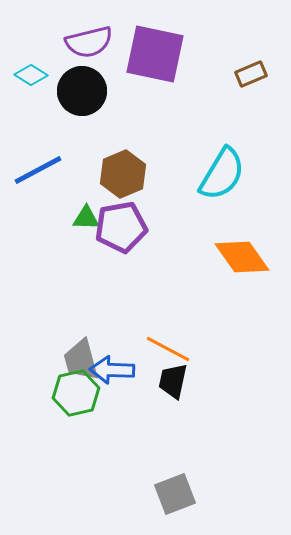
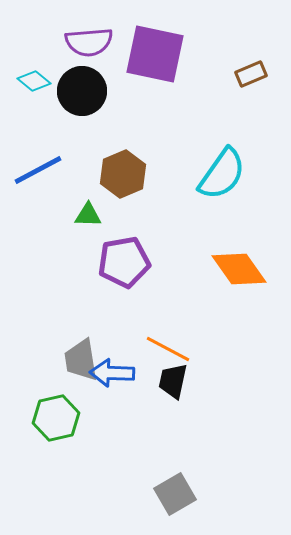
purple semicircle: rotated 9 degrees clockwise
cyan diamond: moved 3 px right, 6 px down; rotated 8 degrees clockwise
cyan semicircle: rotated 4 degrees clockwise
green triangle: moved 2 px right, 3 px up
purple pentagon: moved 3 px right, 35 px down
orange diamond: moved 3 px left, 12 px down
gray trapezoid: rotated 6 degrees clockwise
blue arrow: moved 3 px down
green hexagon: moved 20 px left, 25 px down
gray square: rotated 9 degrees counterclockwise
